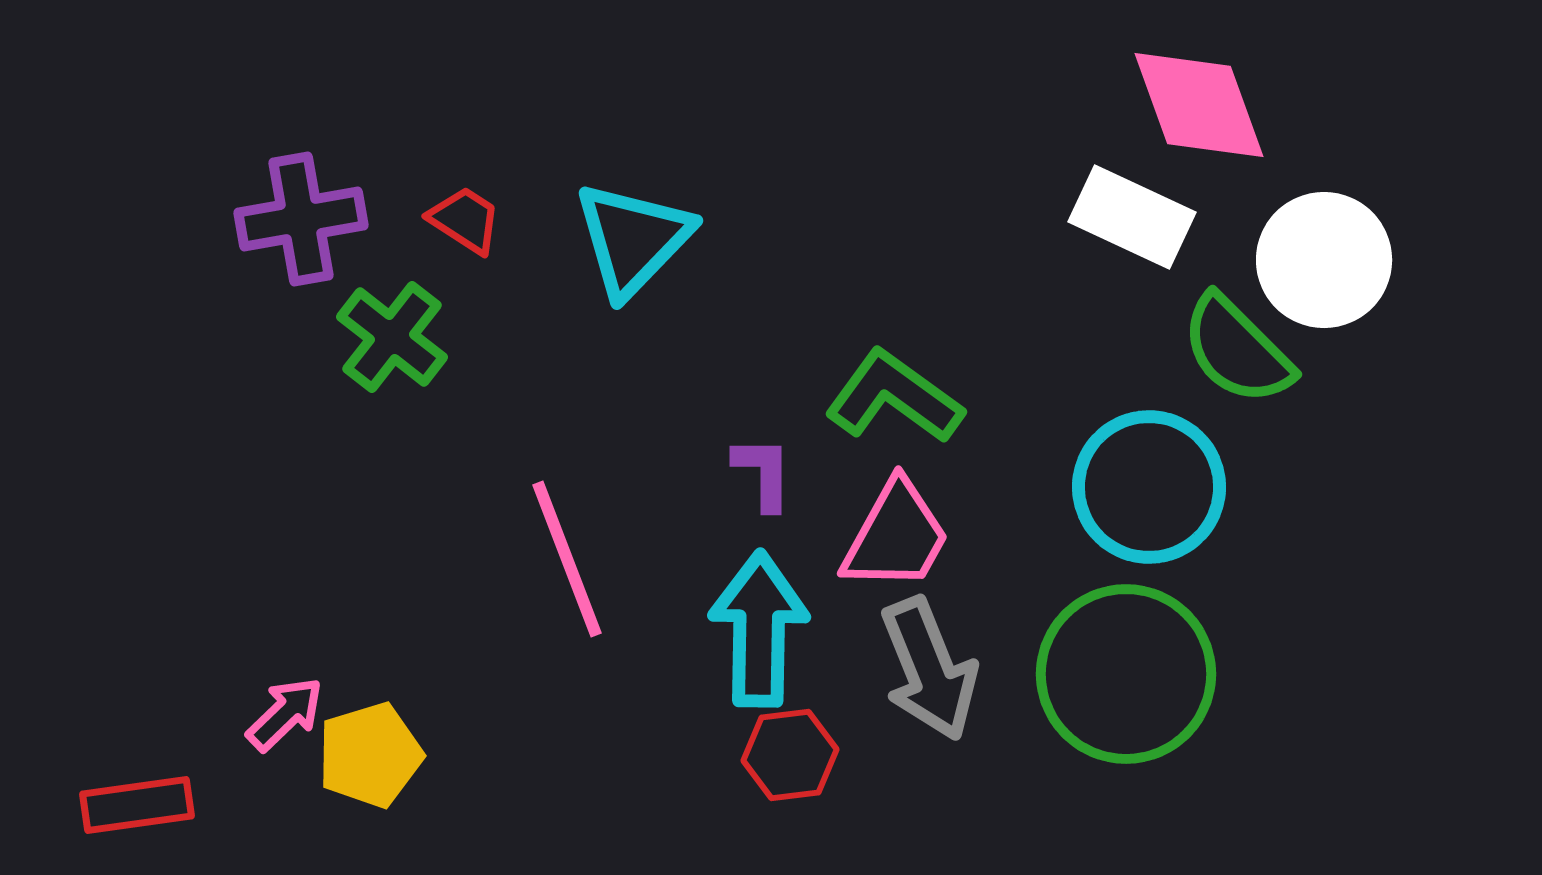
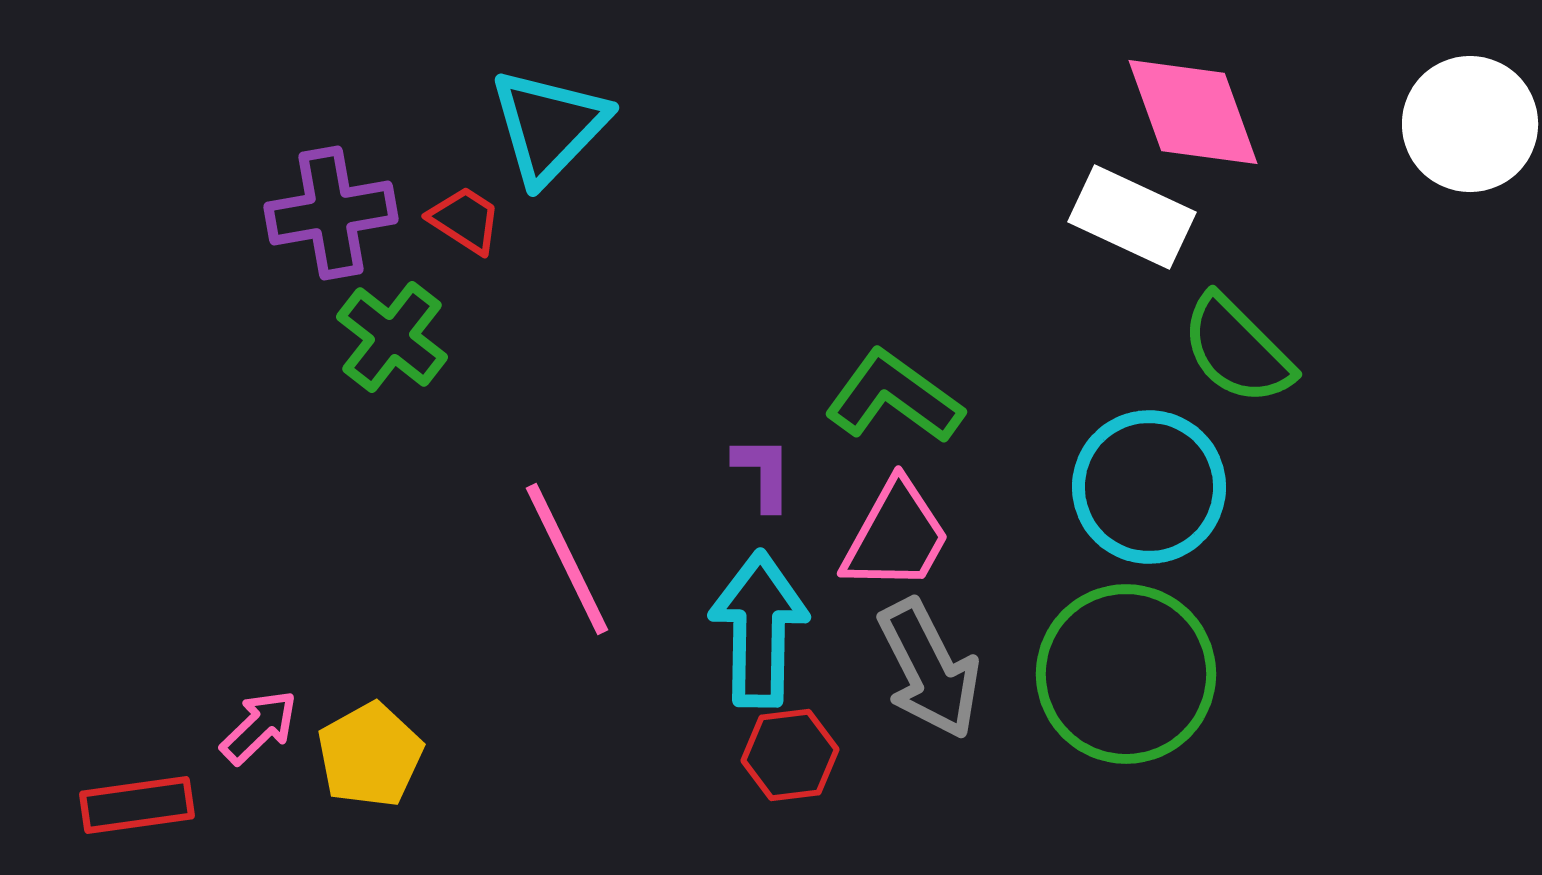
pink diamond: moved 6 px left, 7 px down
purple cross: moved 30 px right, 6 px up
cyan triangle: moved 84 px left, 113 px up
white circle: moved 146 px right, 136 px up
pink line: rotated 5 degrees counterclockwise
gray arrow: rotated 5 degrees counterclockwise
pink arrow: moved 26 px left, 13 px down
yellow pentagon: rotated 12 degrees counterclockwise
